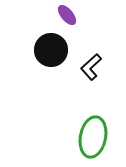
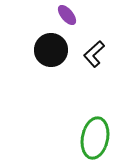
black L-shape: moved 3 px right, 13 px up
green ellipse: moved 2 px right, 1 px down
